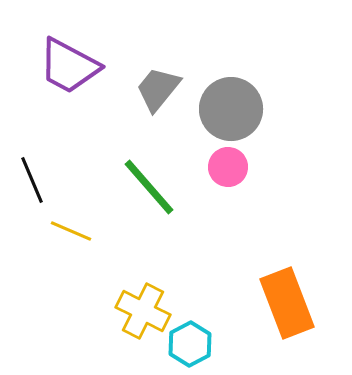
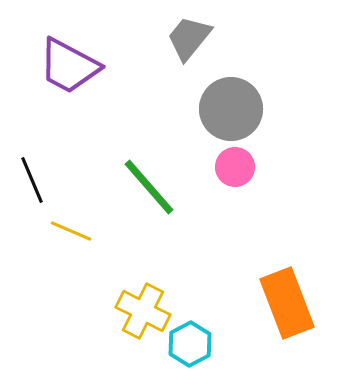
gray trapezoid: moved 31 px right, 51 px up
pink circle: moved 7 px right
